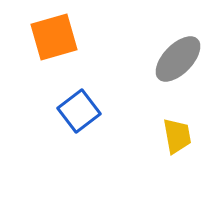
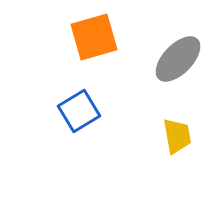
orange square: moved 40 px right
blue square: rotated 6 degrees clockwise
